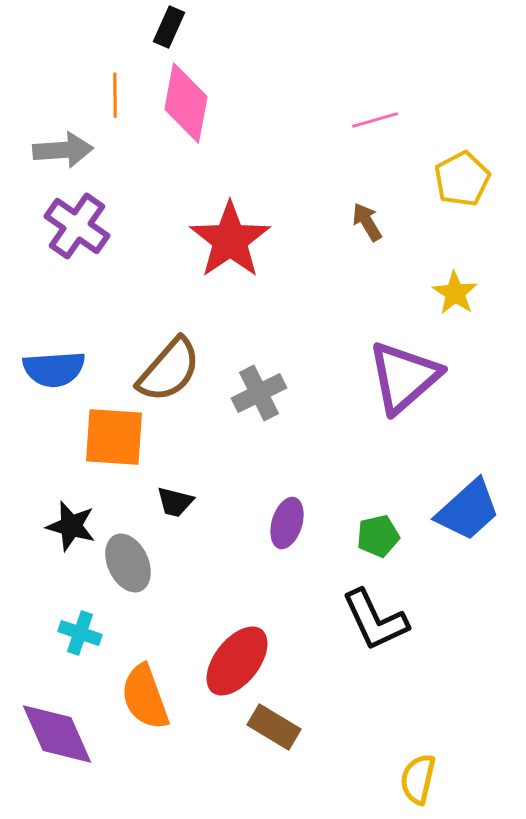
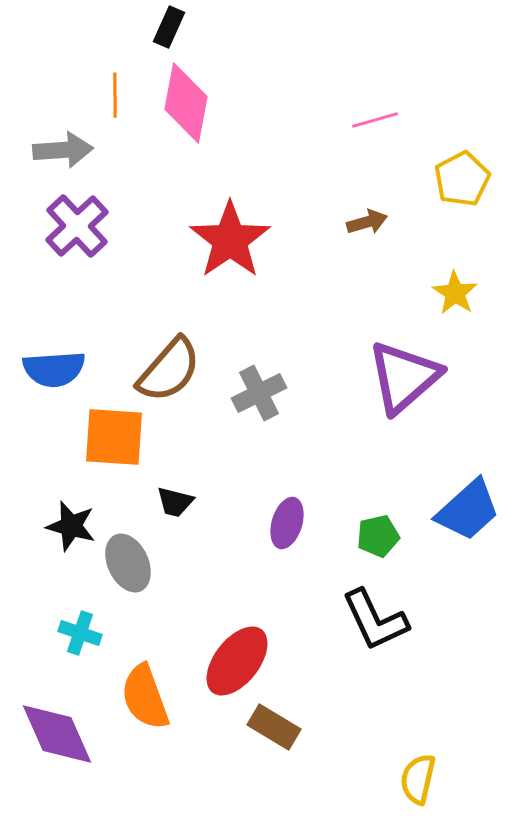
brown arrow: rotated 105 degrees clockwise
purple cross: rotated 12 degrees clockwise
